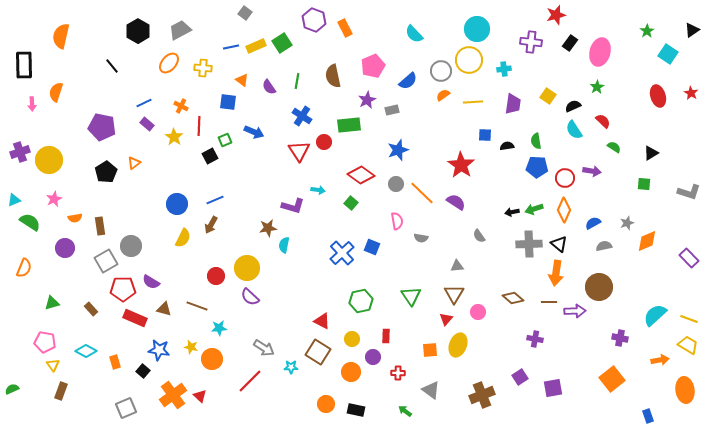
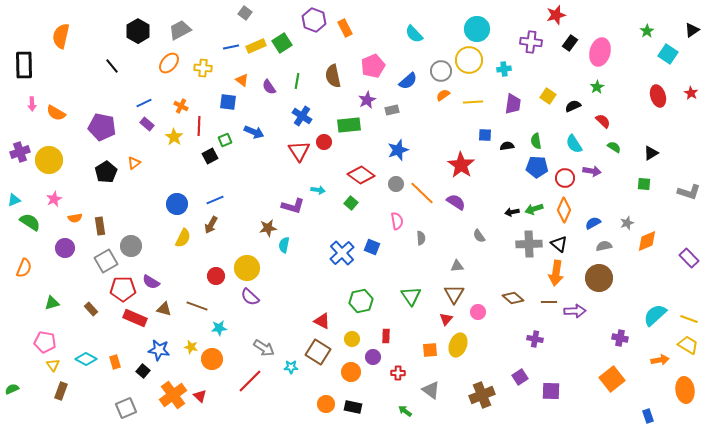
orange semicircle at (56, 92): moved 21 px down; rotated 78 degrees counterclockwise
cyan semicircle at (574, 130): moved 14 px down
gray semicircle at (421, 238): rotated 104 degrees counterclockwise
brown circle at (599, 287): moved 9 px up
cyan diamond at (86, 351): moved 8 px down
purple square at (553, 388): moved 2 px left, 3 px down; rotated 12 degrees clockwise
black rectangle at (356, 410): moved 3 px left, 3 px up
